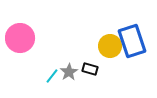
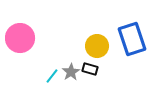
blue rectangle: moved 2 px up
yellow circle: moved 13 px left
gray star: moved 2 px right
